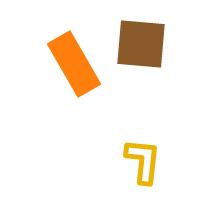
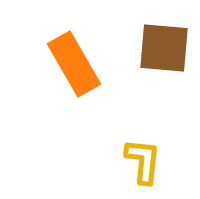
brown square: moved 23 px right, 4 px down
